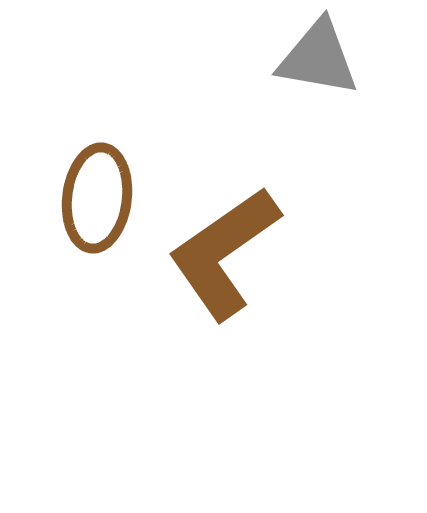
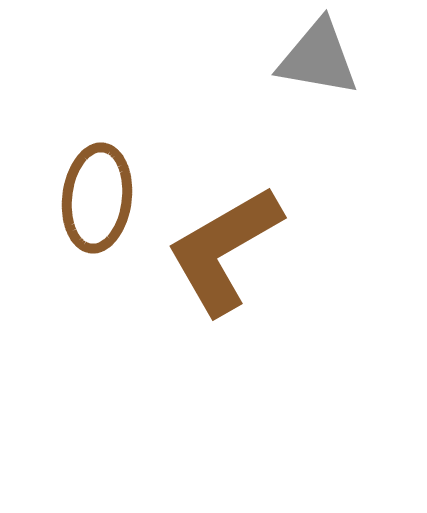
brown L-shape: moved 3 px up; rotated 5 degrees clockwise
